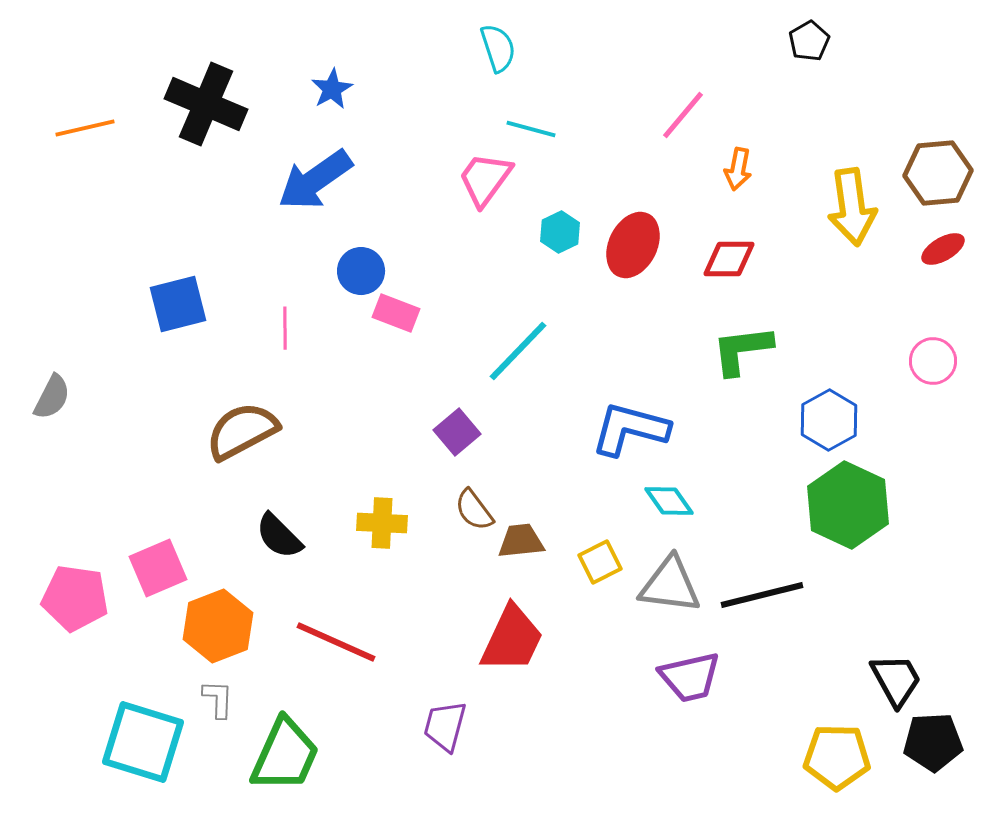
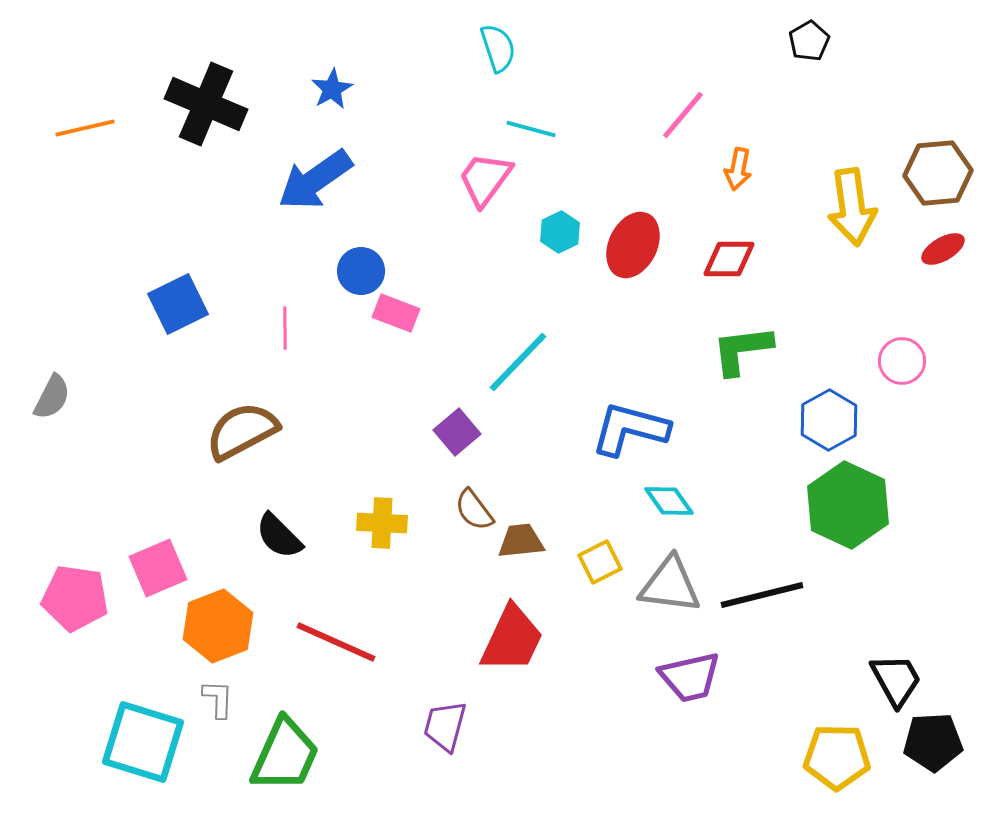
blue square at (178, 304): rotated 12 degrees counterclockwise
cyan line at (518, 351): moved 11 px down
pink circle at (933, 361): moved 31 px left
